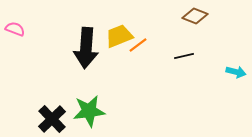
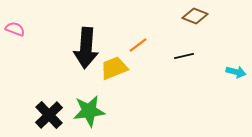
yellow trapezoid: moved 5 px left, 32 px down
black cross: moved 3 px left, 4 px up
